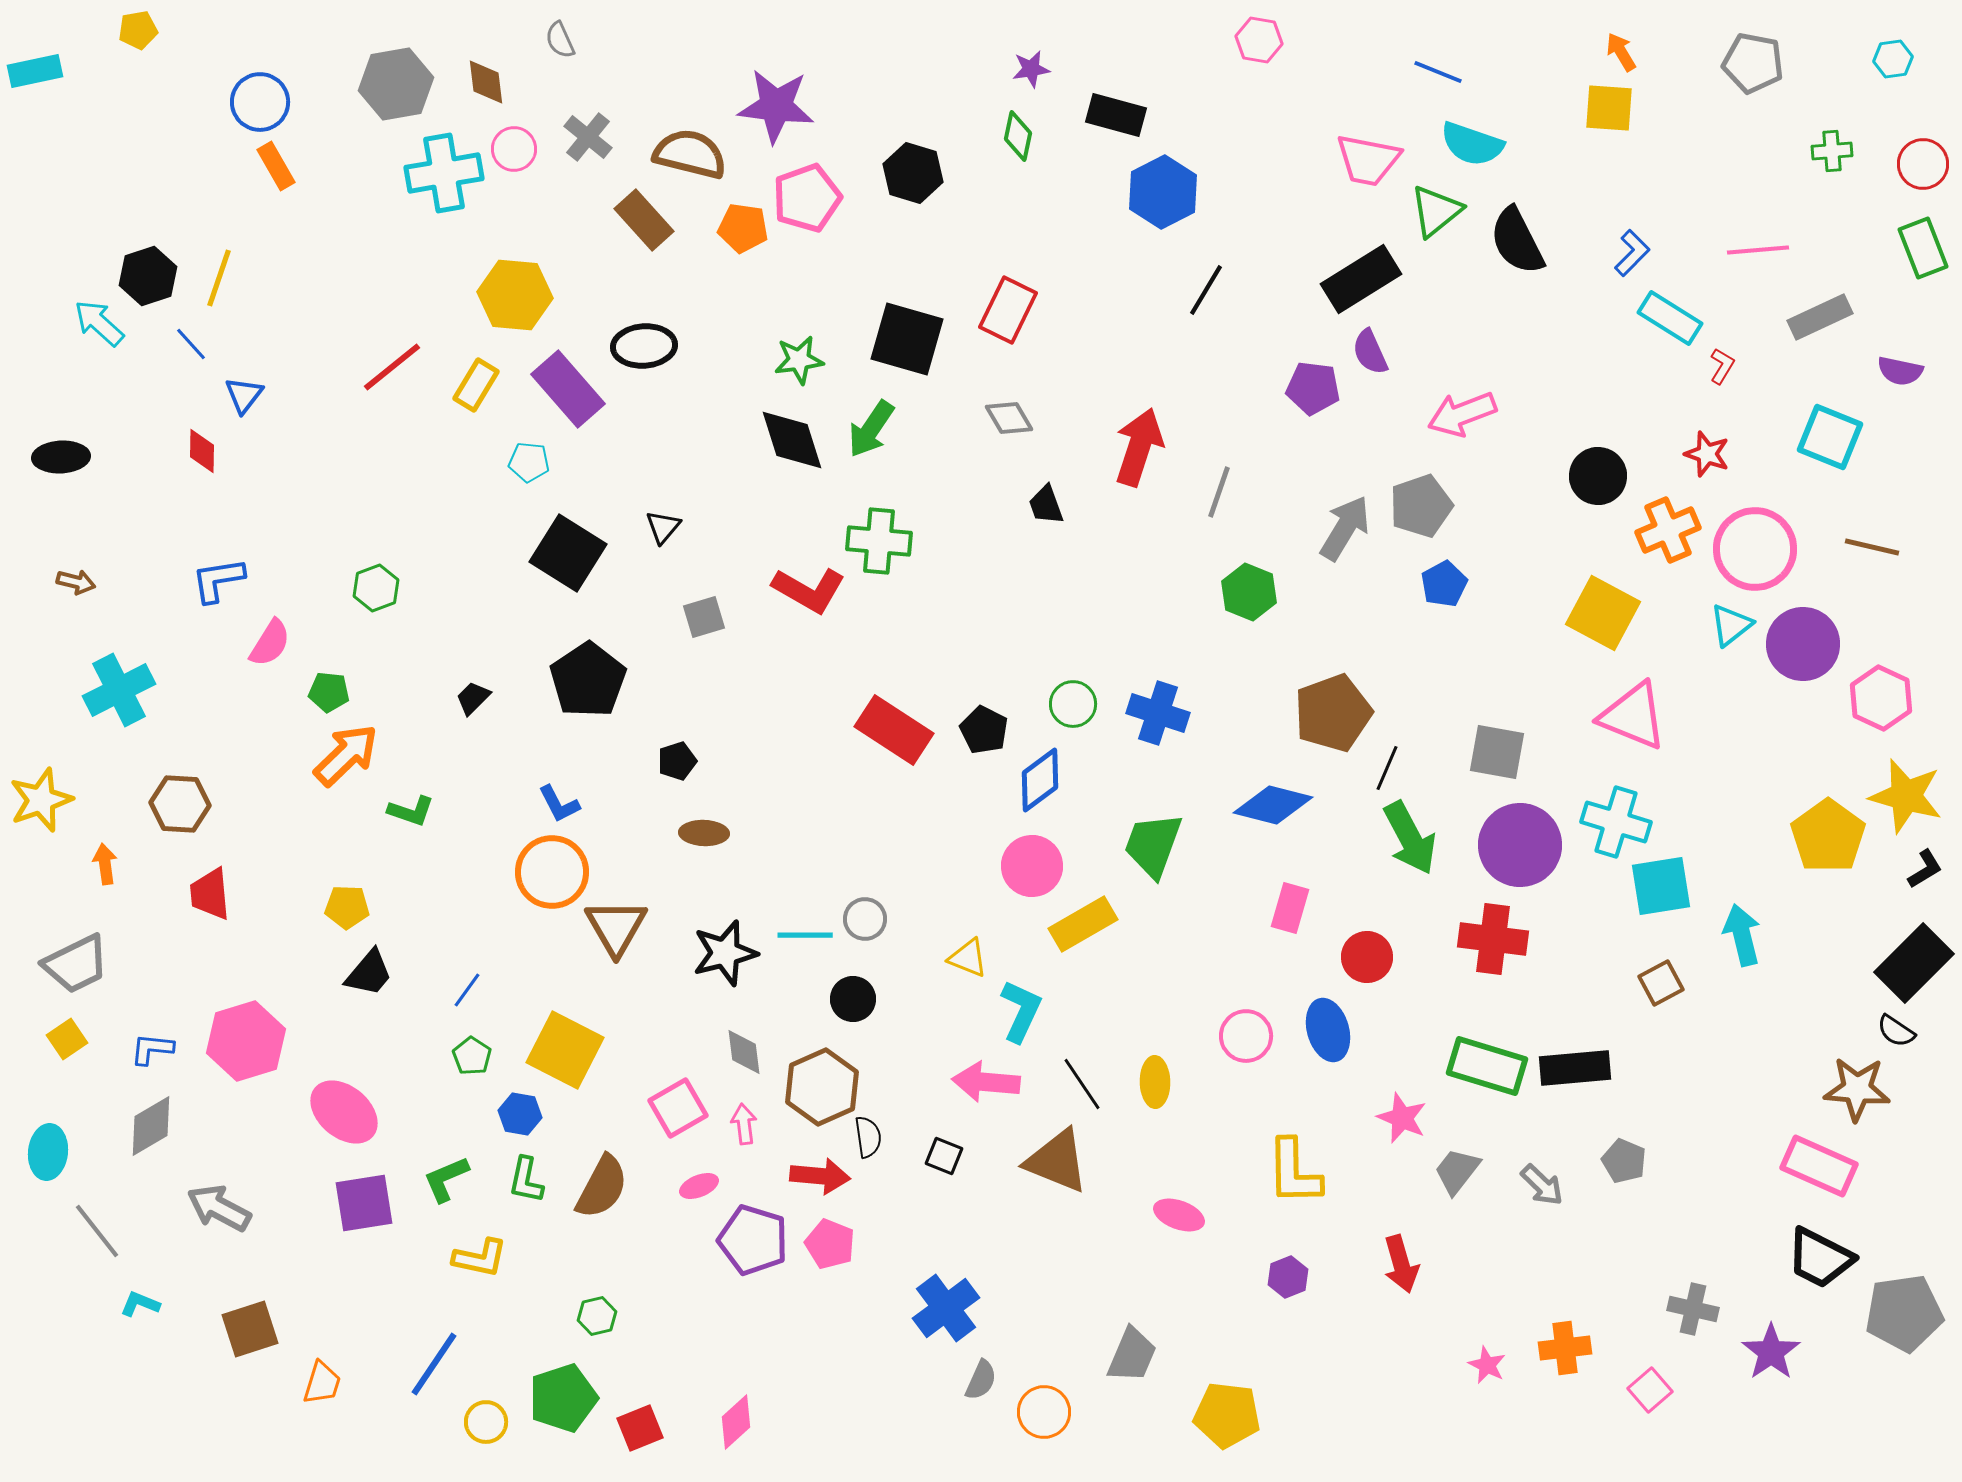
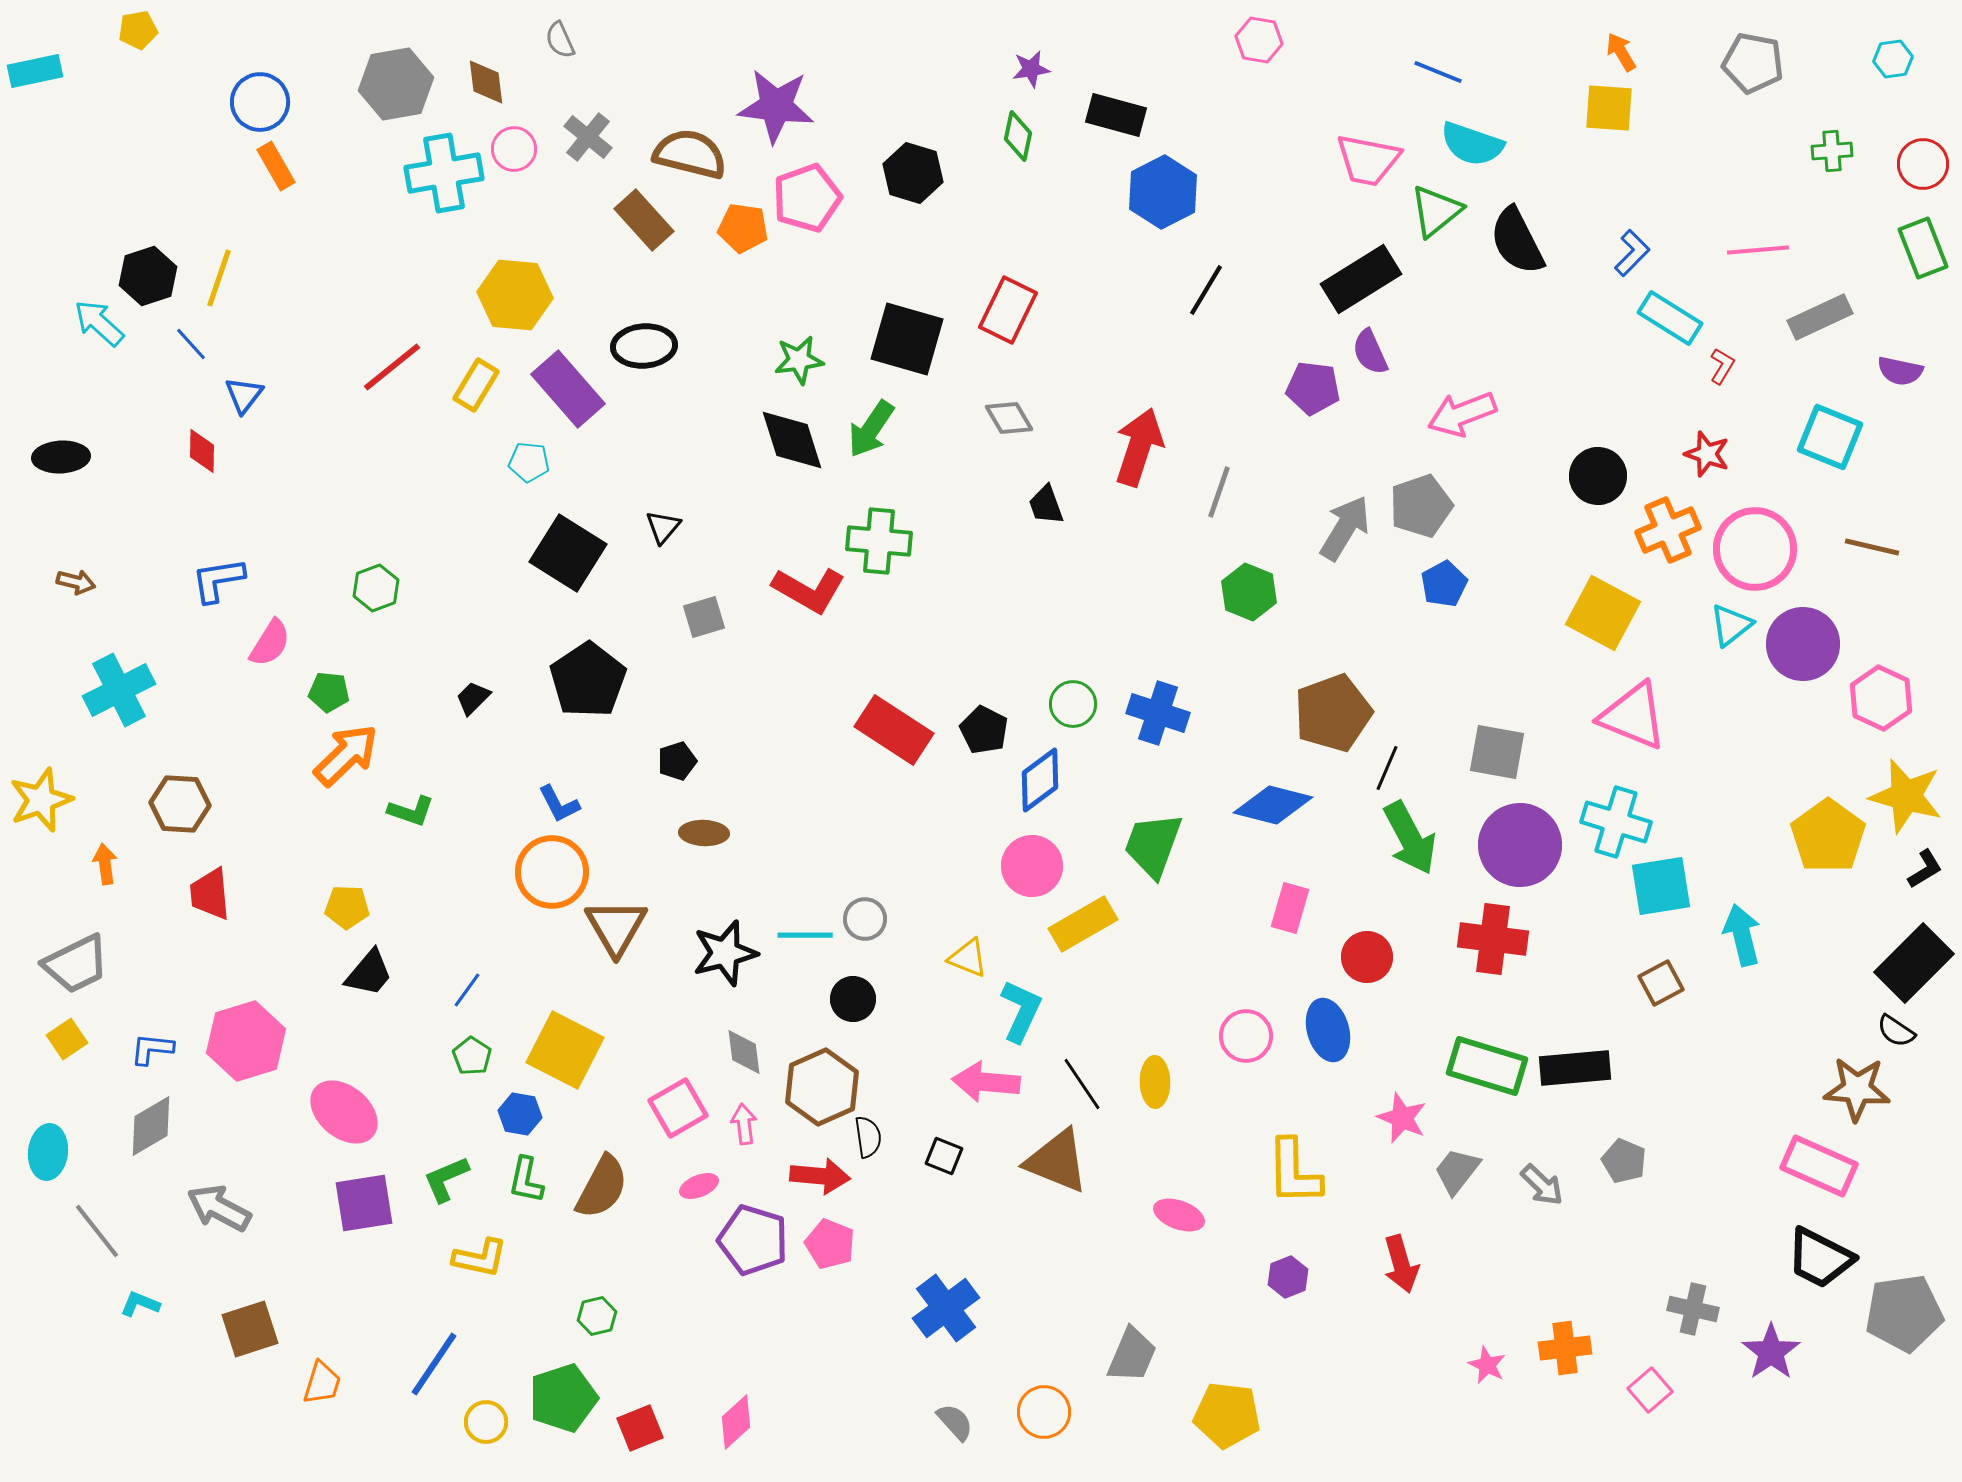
gray semicircle at (981, 1380): moved 26 px left, 42 px down; rotated 66 degrees counterclockwise
